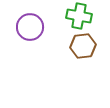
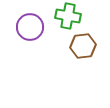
green cross: moved 11 px left
